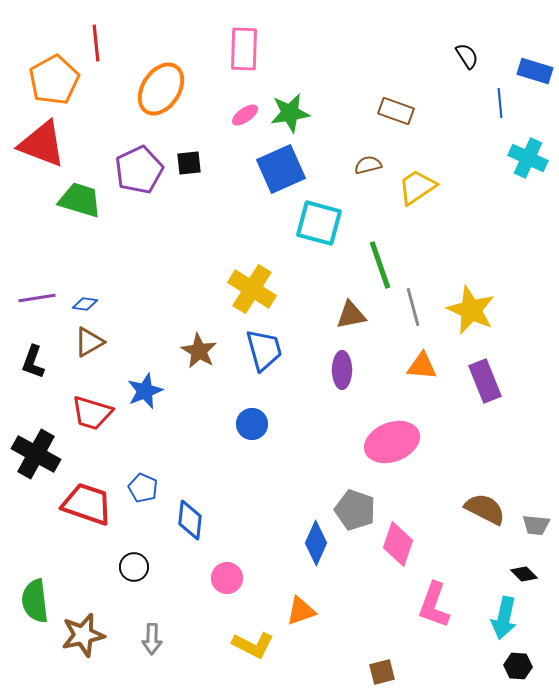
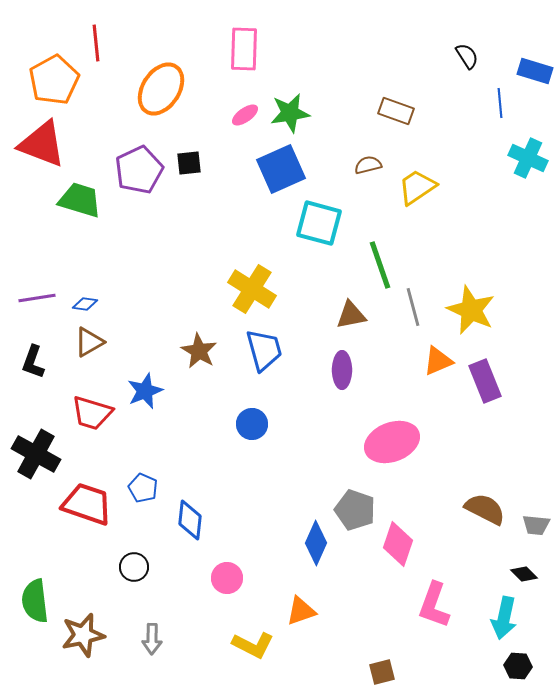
orange triangle at (422, 366): moved 16 px right, 5 px up; rotated 28 degrees counterclockwise
